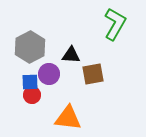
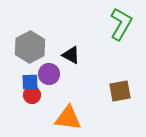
green L-shape: moved 6 px right
black triangle: rotated 24 degrees clockwise
brown square: moved 27 px right, 17 px down
